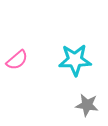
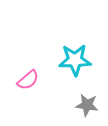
pink semicircle: moved 11 px right, 20 px down
